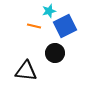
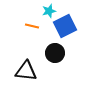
orange line: moved 2 px left
